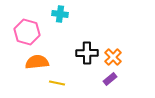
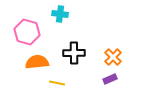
black cross: moved 13 px left
purple rectangle: rotated 16 degrees clockwise
